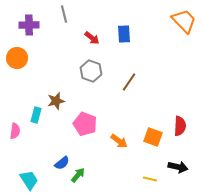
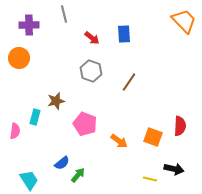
orange circle: moved 2 px right
cyan rectangle: moved 1 px left, 2 px down
black arrow: moved 4 px left, 2 px down
